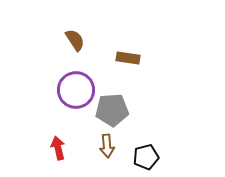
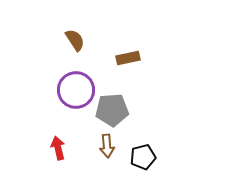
brown rectangle: rotated 20 degrees counterclockwise
black pentagon: moved 3 px left
